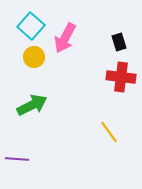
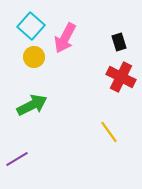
red cross: rotated 20 degrees clockwise
purple line: rotated 35 degrees counterclockwise
